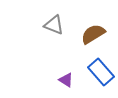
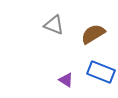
blue rectangle: rotated 28 degrees counterclockwise
